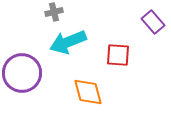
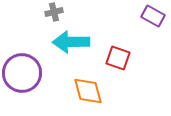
purple rectangle: moved 6 px up; rotated 20 degrees counterclockwise
cyan arrow: moved 3 px right; rotated 21 degrees clockwise
red square: moved 3 px down; rotated 15 degrees clockwise
orange diamond: moved 1 px up
